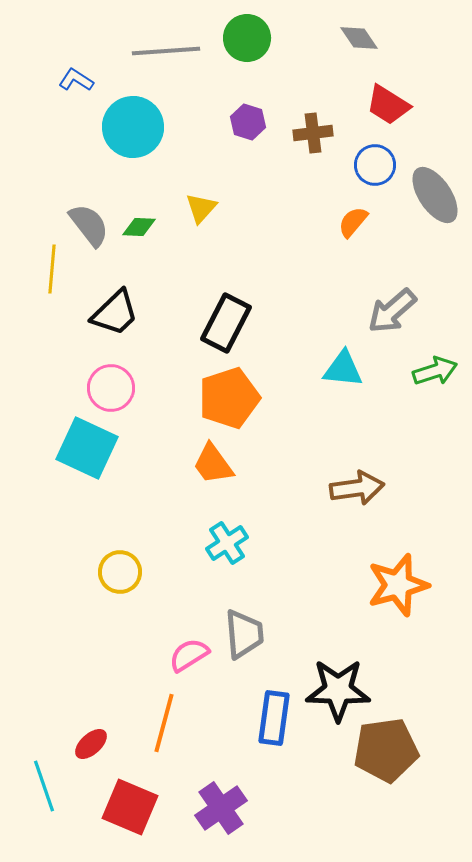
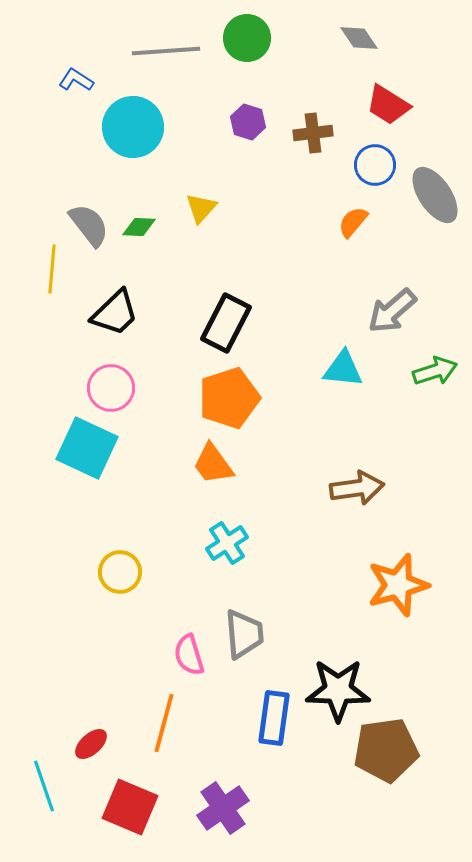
pink semicircle: rotated 75 degrees counterclockwise
purple cross: moved 2 px right
